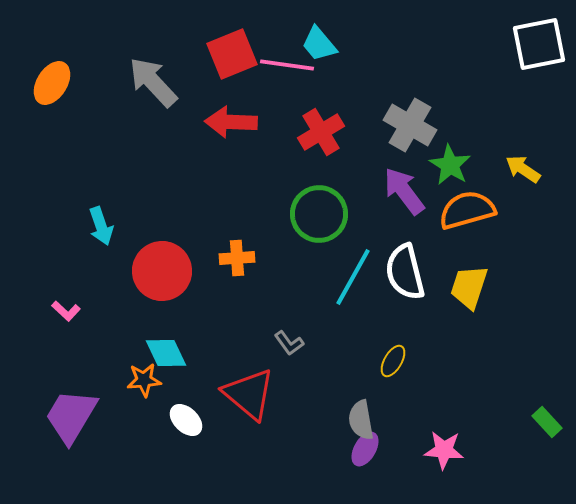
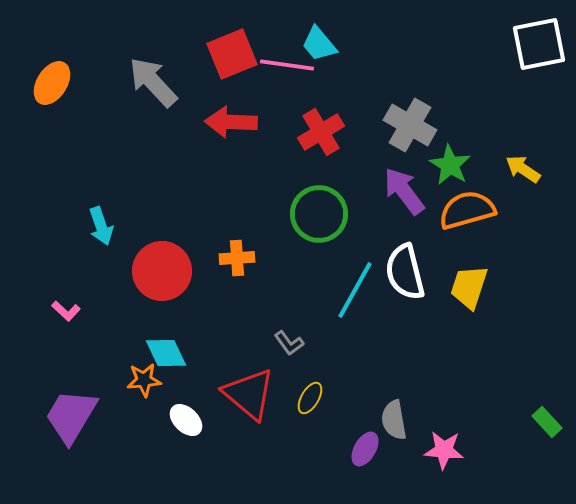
cyan line: moved 2 px right, 13 px down
yellow ellipse: moved 83 px left, 37 px down
gray semicircle: moved 33 px right
